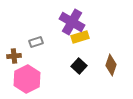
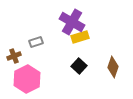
brown cross: rotated 16 degrees counterclockwise
brown diamond: moved 2 px right, 2 px down
